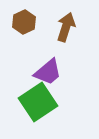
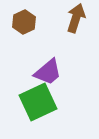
brown arrow: moved 10 px right, 9 px up
green square: rotated 9 degrees clockwise
